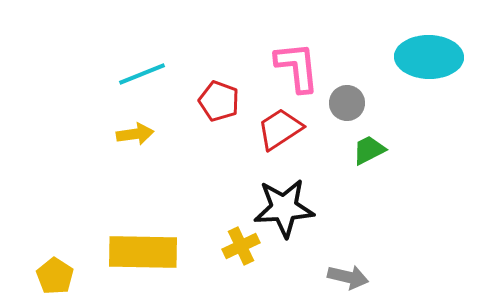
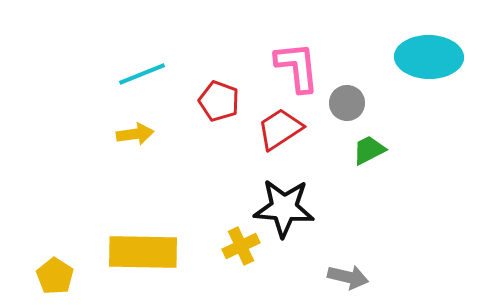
black star: rotated 8 degrees clockwise
